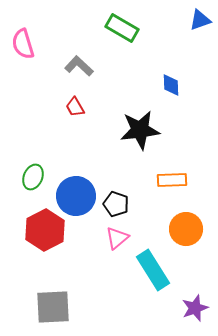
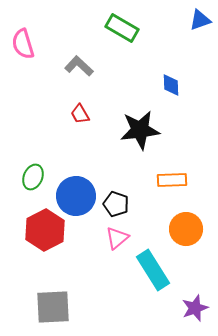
red trapezoid: moved 5 px right, 7 px down
